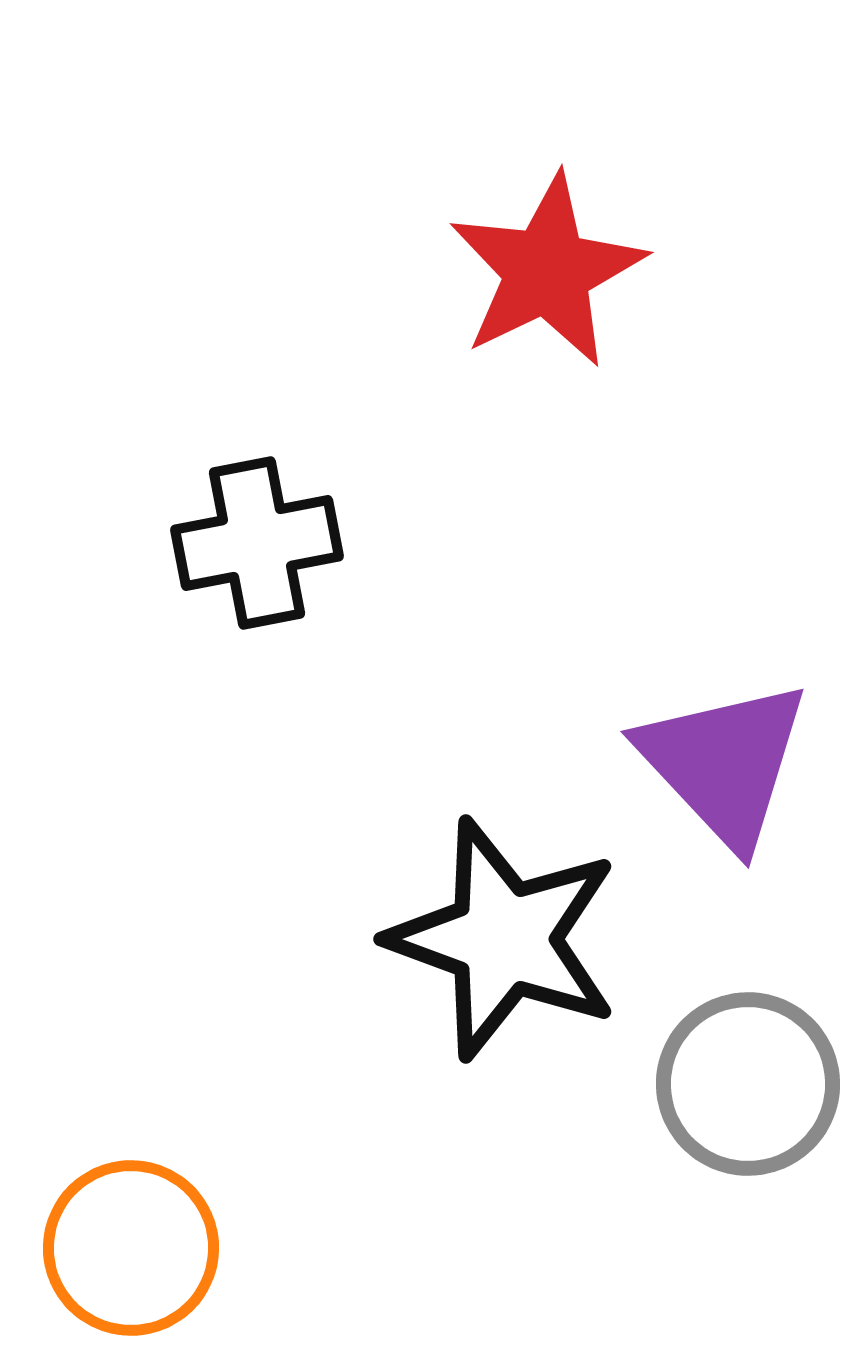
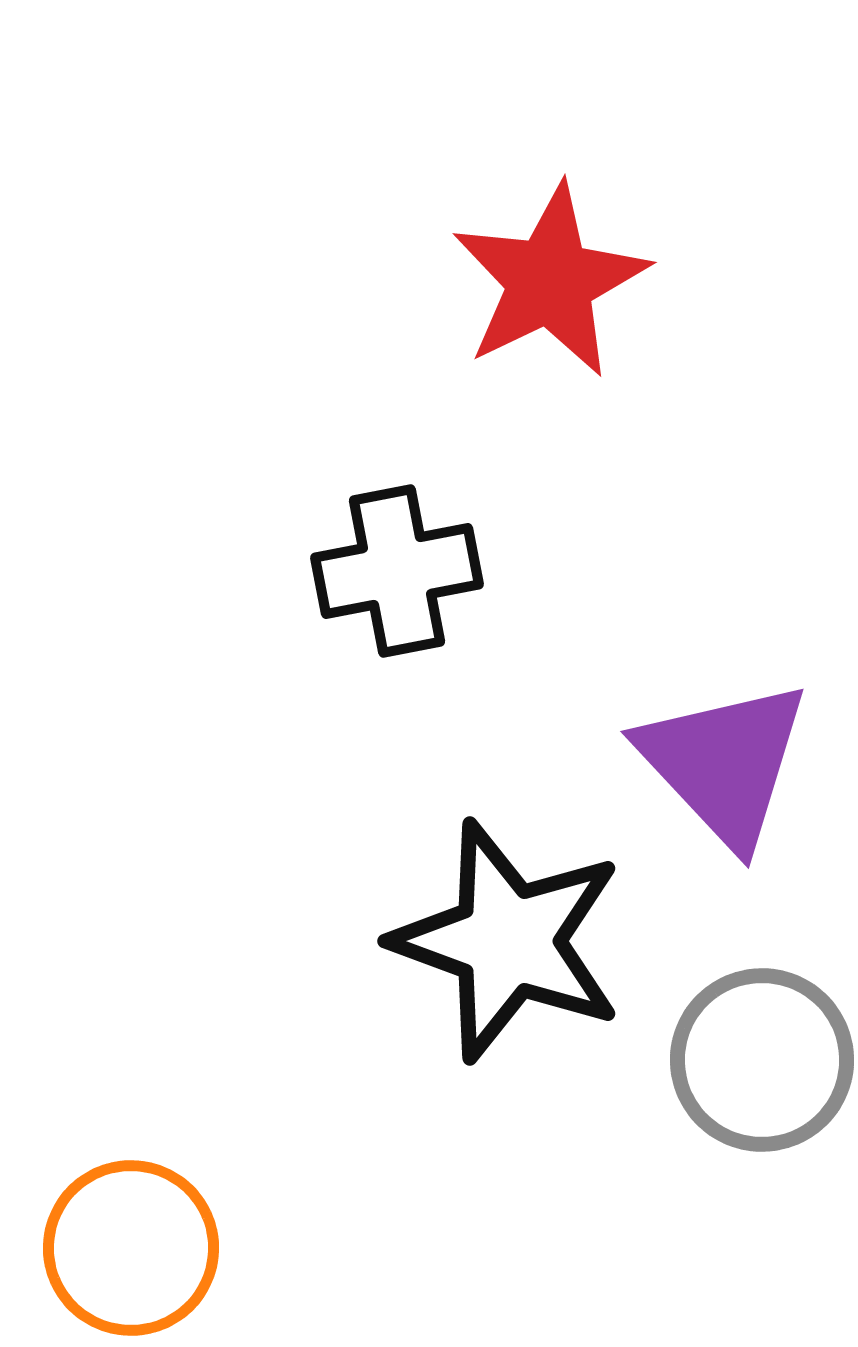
red star: moved 3 px right, 10 px down
black cross: moved 140 px right, 28 px down
black star: moved 4 px right, 2 px down
gray circle: moved 14 px right, 24 px up
